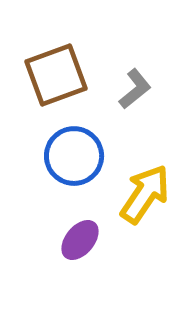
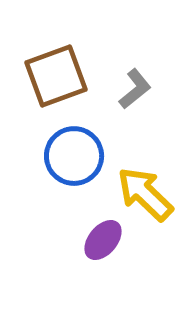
brown square: moved 1 px down
yellow arrow: rotated 80 degrees counterclockwise
purple ellipse: moved 23 px right
